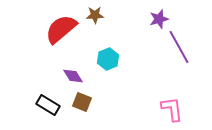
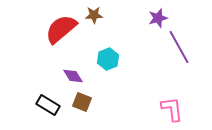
brown star: moved 1 px left
purple star: moved 1 px left, 1 px up
